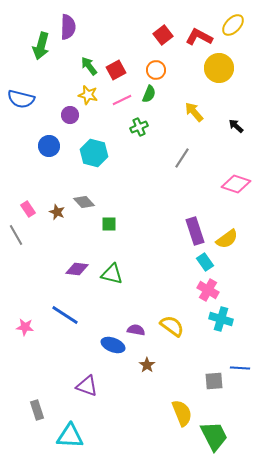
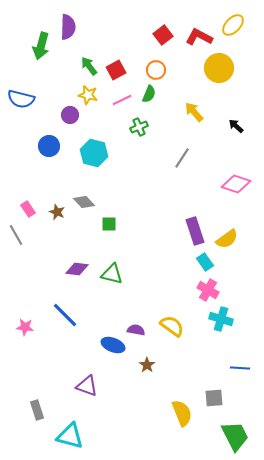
blue line at (65, 315): rotated 12 degrees clockwise
gray square at (214, 381): moved 17 px down
cyan triangle at (70, 436): rotated 12 degrees clockwise
green trapezoid at (214, 436): moved 21 px right
